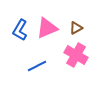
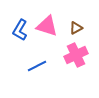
pink triangle: moved 2 px up; rotated 40 degrees clockwise
pink cross: rotated 35 degrees clockwise
